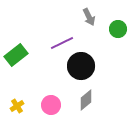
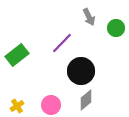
green circle: moved 2 px left, 1 px up
purple line: rotated 20 degrees counterclockwise
green rectangle: moved 1 px right
black circle: moved 5 px down
